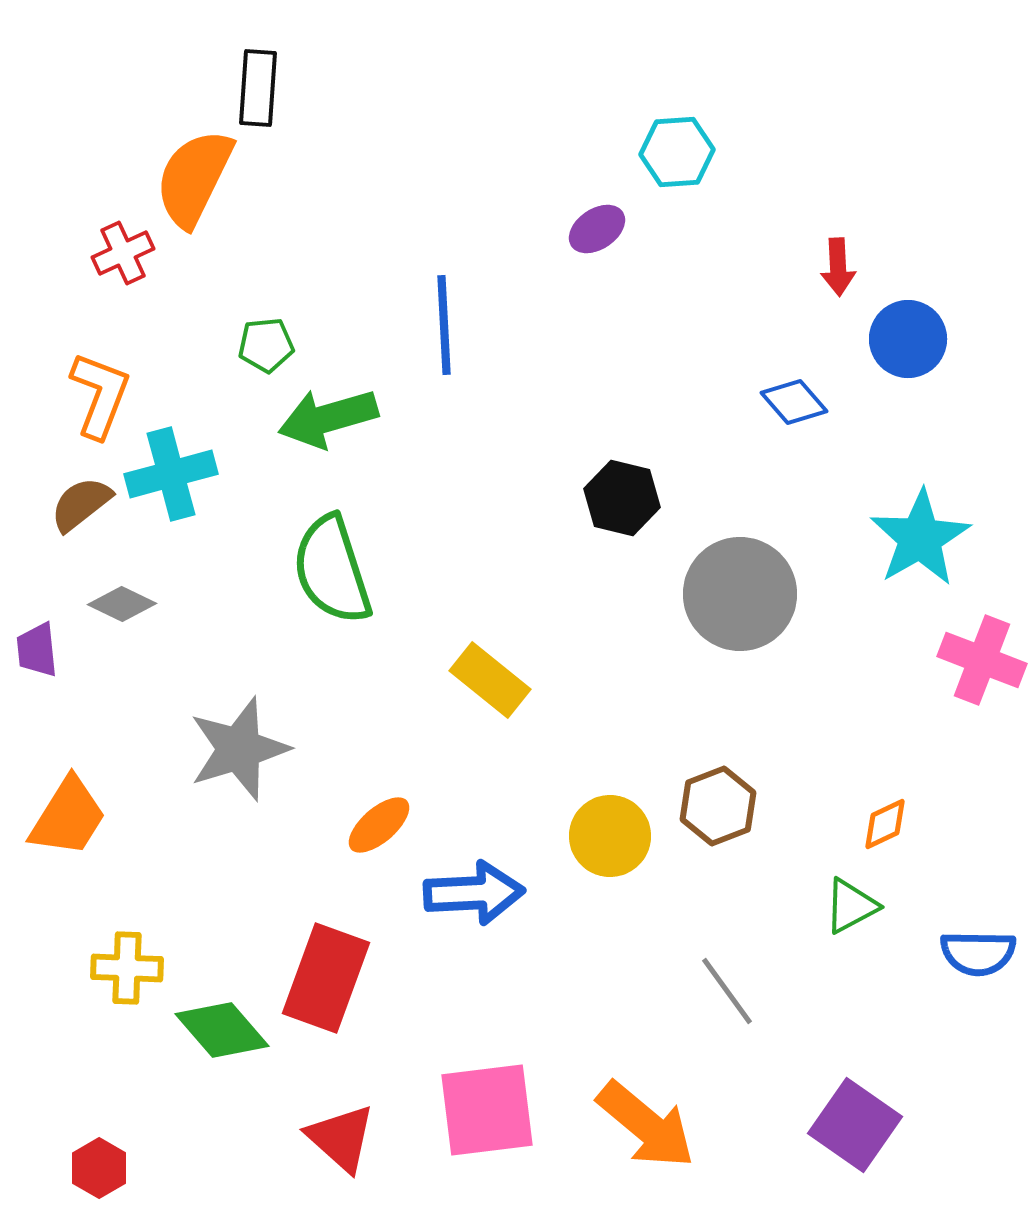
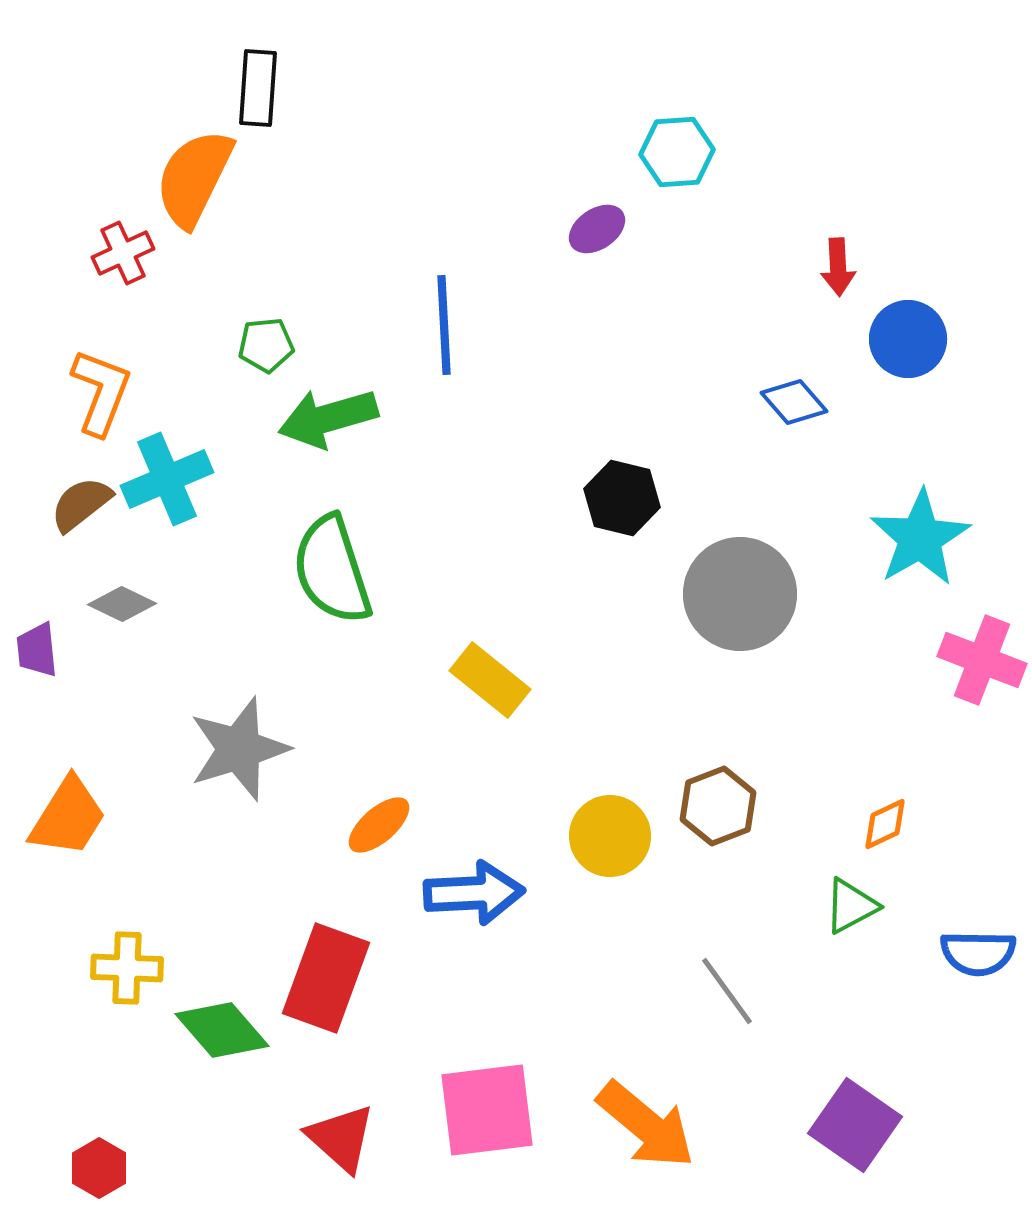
orange L-shape: moved 1 px right, 3 px up
cyan cross: moved 4 px left, 5 px down; rotated 8 degrees counterclockwise
